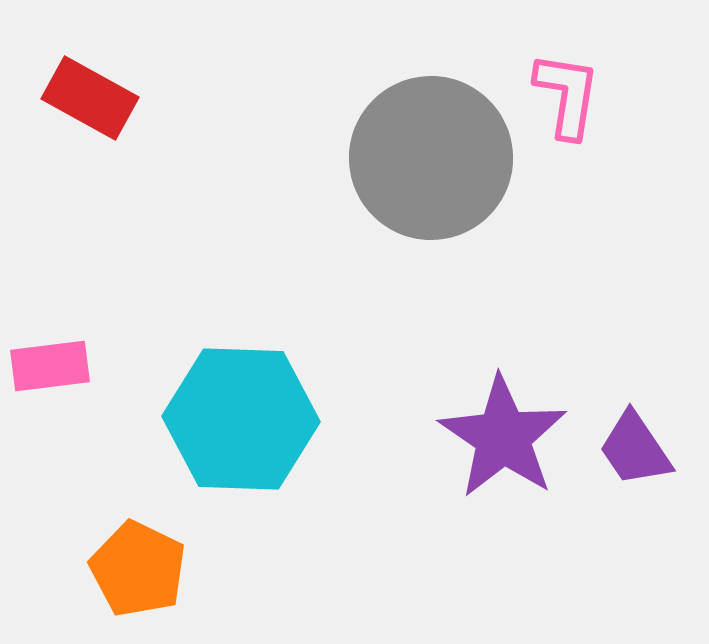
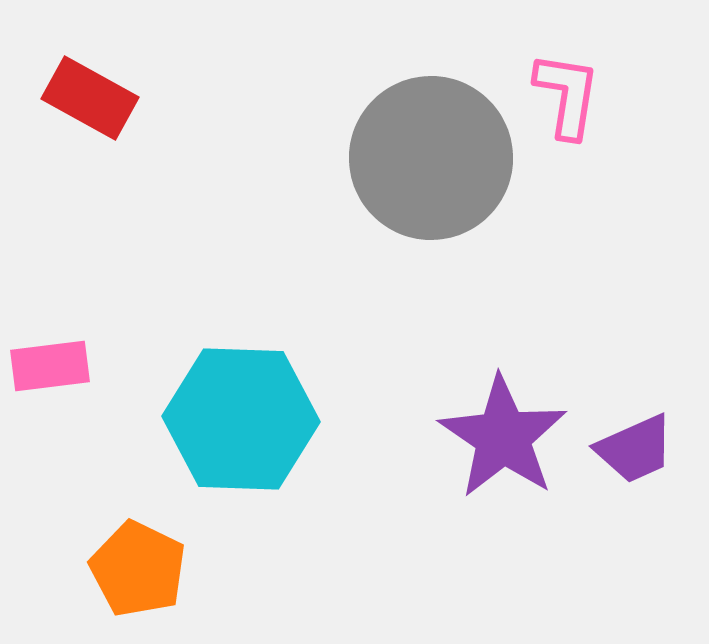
purple trapezoid: rotated 80 degrees counterclockwise
